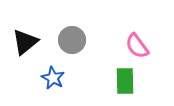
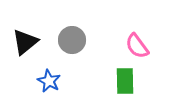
blue star: moved 4 px left, 3 px down
